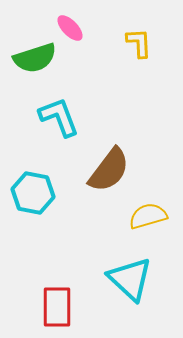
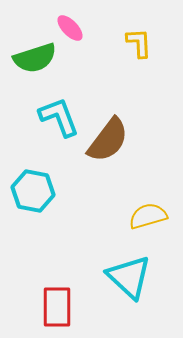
brown semicircle: moved 1 px left, 30 px up
cyan hexagon: moved 2 px up
cyan triangle: moved 1 px left, 2 px up
